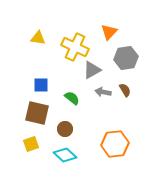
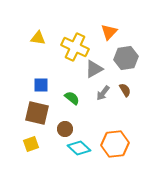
gray triangle: moved 2 px right, 1 px up
gray arrow: moved 1 px down; rotated 63 degrees counterclockwise
cyan diamond: moved 14 px right, 7 px up
